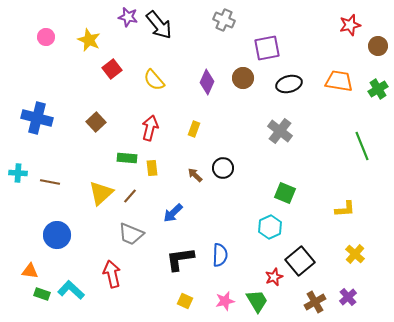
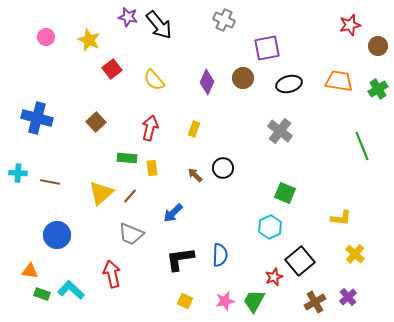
yellow L-shape at (345, 209): moved 4 px left, 9 px down; rotated 10 degrees clockwise
green trapezoid at (257, 301): moved 3 px left; rotated 120 degrees counterclockwise
